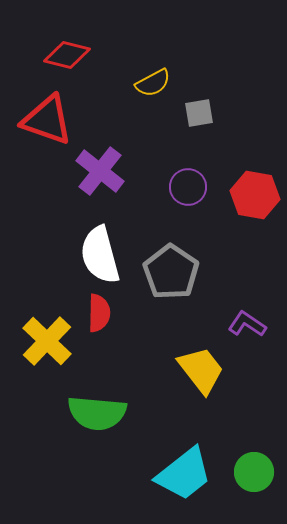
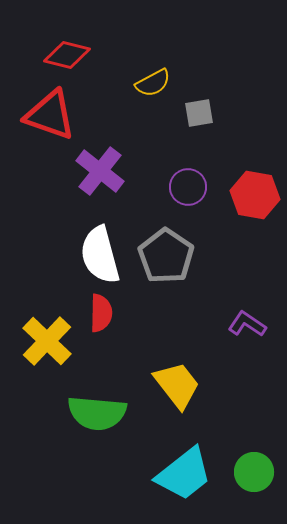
red triangle: moved 3 px right, 5 px up
gray pentagon: moved 5 px left, 16 px up
red semicircle: moved 2 px right
yellow trapezoid: moved 24 px left, 15 px down
